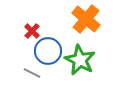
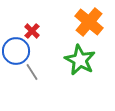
orange cross: moved 3 px right, 3 px down
blue circle: moved 32 px left
gray line: moved 1 px up; rotated 30 degrees clockwise
